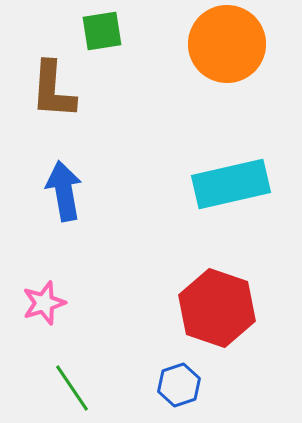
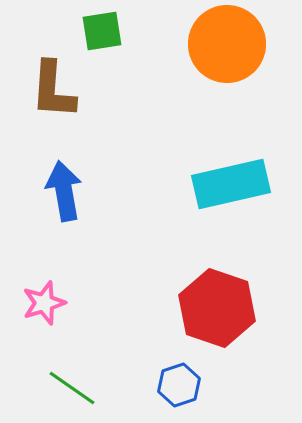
green line: rotated 21 degrees counterclockwise
